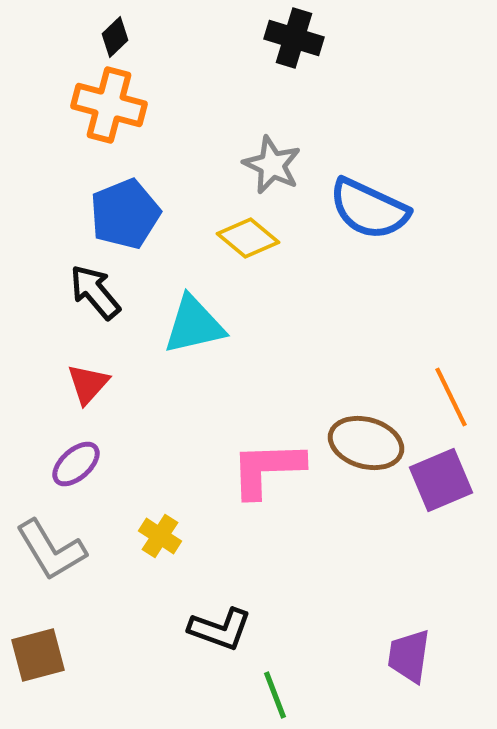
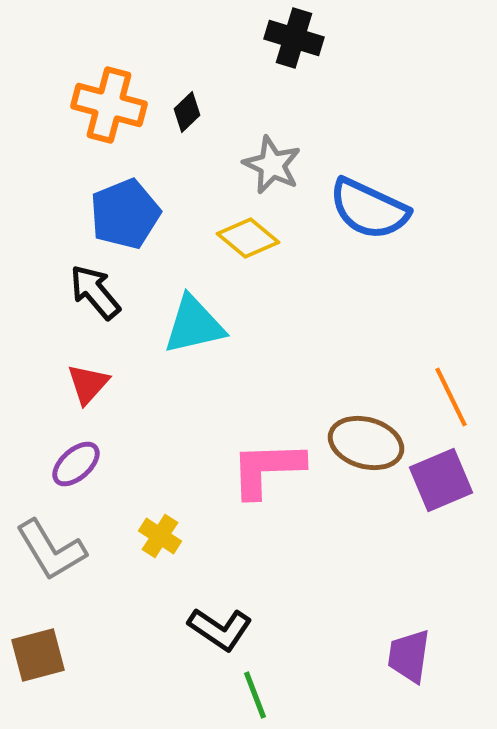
black diamond: moved 72 px right, 75 px down
black L-shape: rotated 14 degrees clockwise
green line: moved 20 px left
